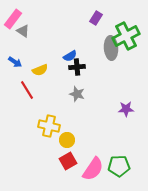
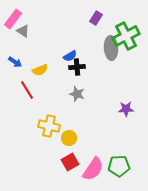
yellow circle: moved 2 px right, 2 px up
red square: moved 2 px right, 1 px down
